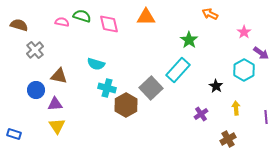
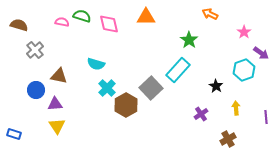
cyan hexagon: rotated 10 degrees clockwise
cyan cross: rotated 30 degrees clockwise
